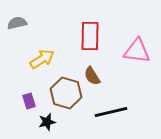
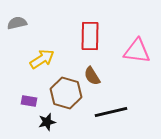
purple rectangle: rotated 63 degrees counterclockwise
